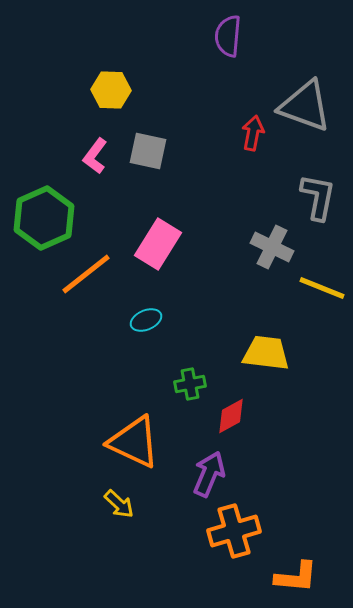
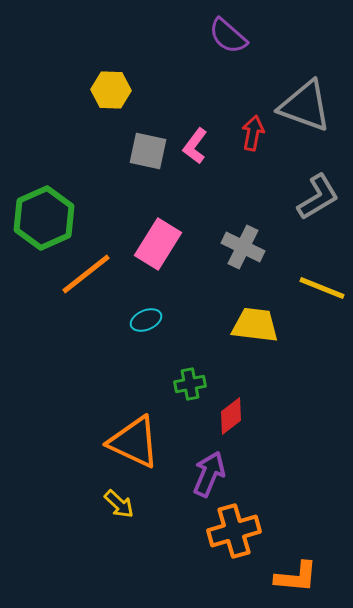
purple semicircle: rotated 54 degrees counterclockwise
pink L-shape: moved 100 px right, 10 px up
gray L-shape: rotated 48 degrees clockwise
gray cross: moved 29 px left
yellow trapezoid: moved 11 px left, 28 px up
red diamond: rotated 9 degrees counterclockwise
